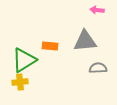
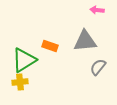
orange rectangle: rotated 14 degrees clockwise
gray semicircle: moved 1 px up; rotated 48 degrees counterclockwise
